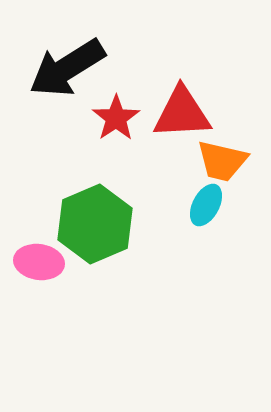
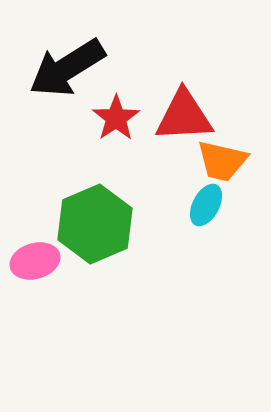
red triangle: moved 2 px right, 3 px down
pink ellipse: moved 4 px left, 1 px up; rotated 24 degrees counterclockwise
